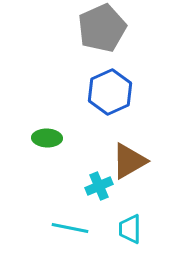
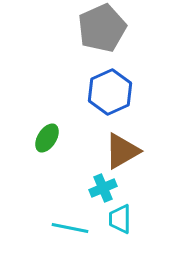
green ellipse: rotated 60 degrees counterclockwise
brown triangle: moved 7 px left, 10 px up
cyan cross: moved 4 px right, 2 px down
cyan trapezoid: moved 10 px left, 10 px up
